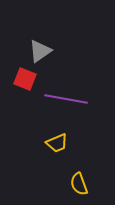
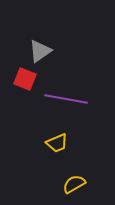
yellow semicircle: moved 5 px left; rotated 80 degrees clockwise
